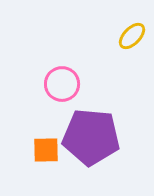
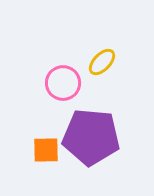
yellow ellipse: moved 30 px left, 26 px down
pink circle: moved 1 px right, 1 px up
